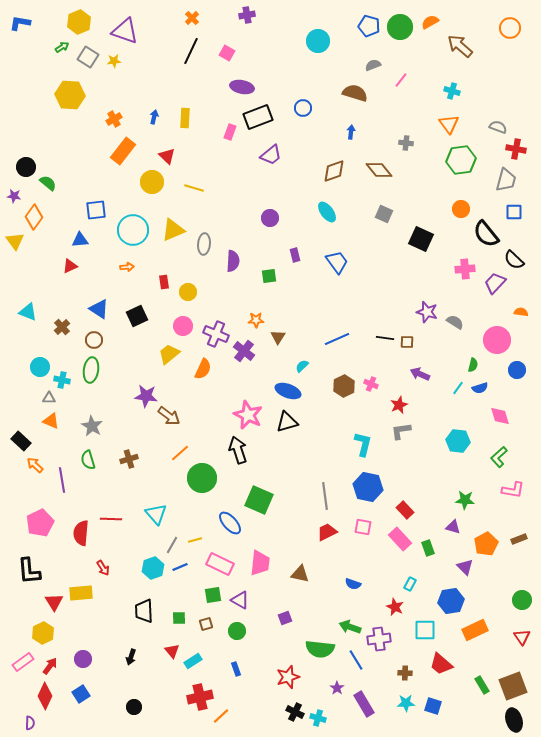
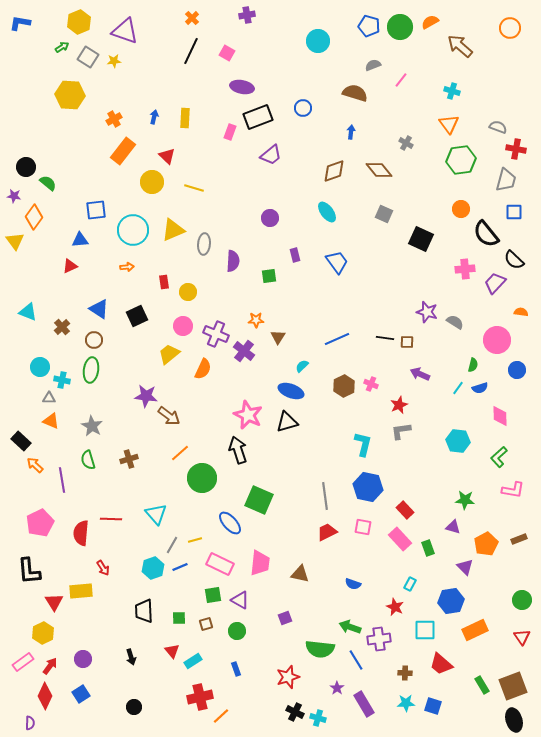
gray cross at (406, 143): rotated 24 degrees clockwise
blue ellipse at (288, 391): moved 3 px right
pink diamond at (500, 416): rotated 15 degrees clockwise
yellow rectangle at (81, 593): moved 2 px up
black arrow at (131, 657): rotated 35 degrees counterclockwise
